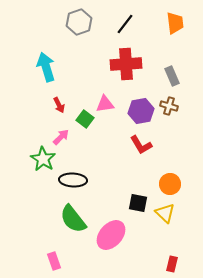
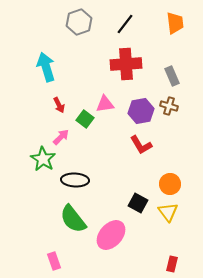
black ellipse: moved 2 px right
black square: rotated 18 degrees clockwise
yellow triangle: moved 3 px right, 1 px up; rotated 10 degrees clockwise
